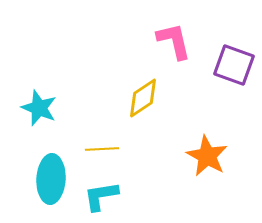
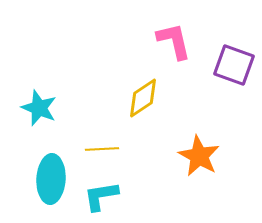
orange star: moved 8 px left
